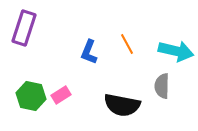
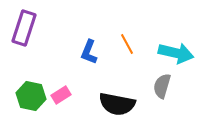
cyan arrow: moved 2 px down
gray semicircle: rotated 15 degrees clockwise
black semicircle: moved 5 px left, 1 px up
